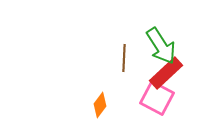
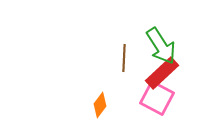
red rectangle: moved 4 px left
